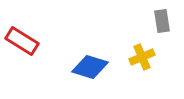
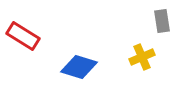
red rectangle: moved 1 px right, 5 px up
blue diamond: moved 11 px left
